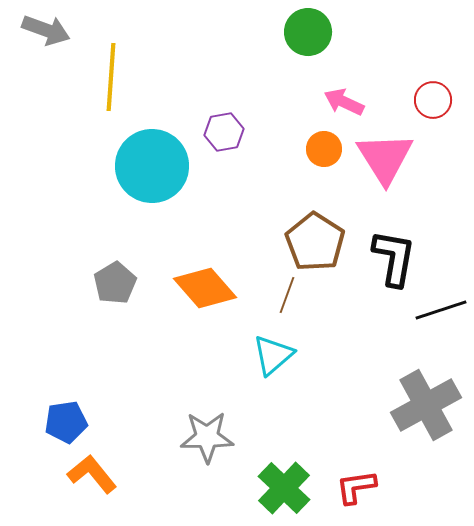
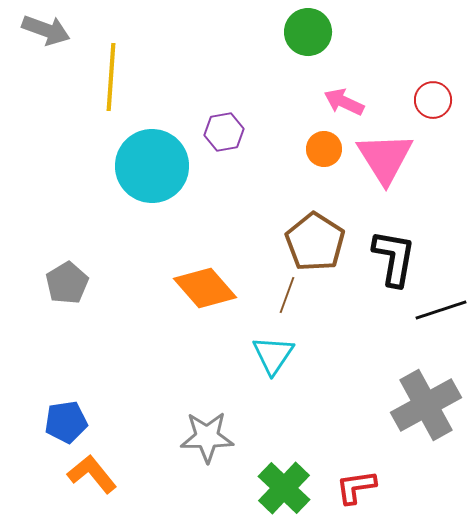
gray pentagon: moved 48 px left
cyan triangle: rotated 15 degrees counterclockwise
